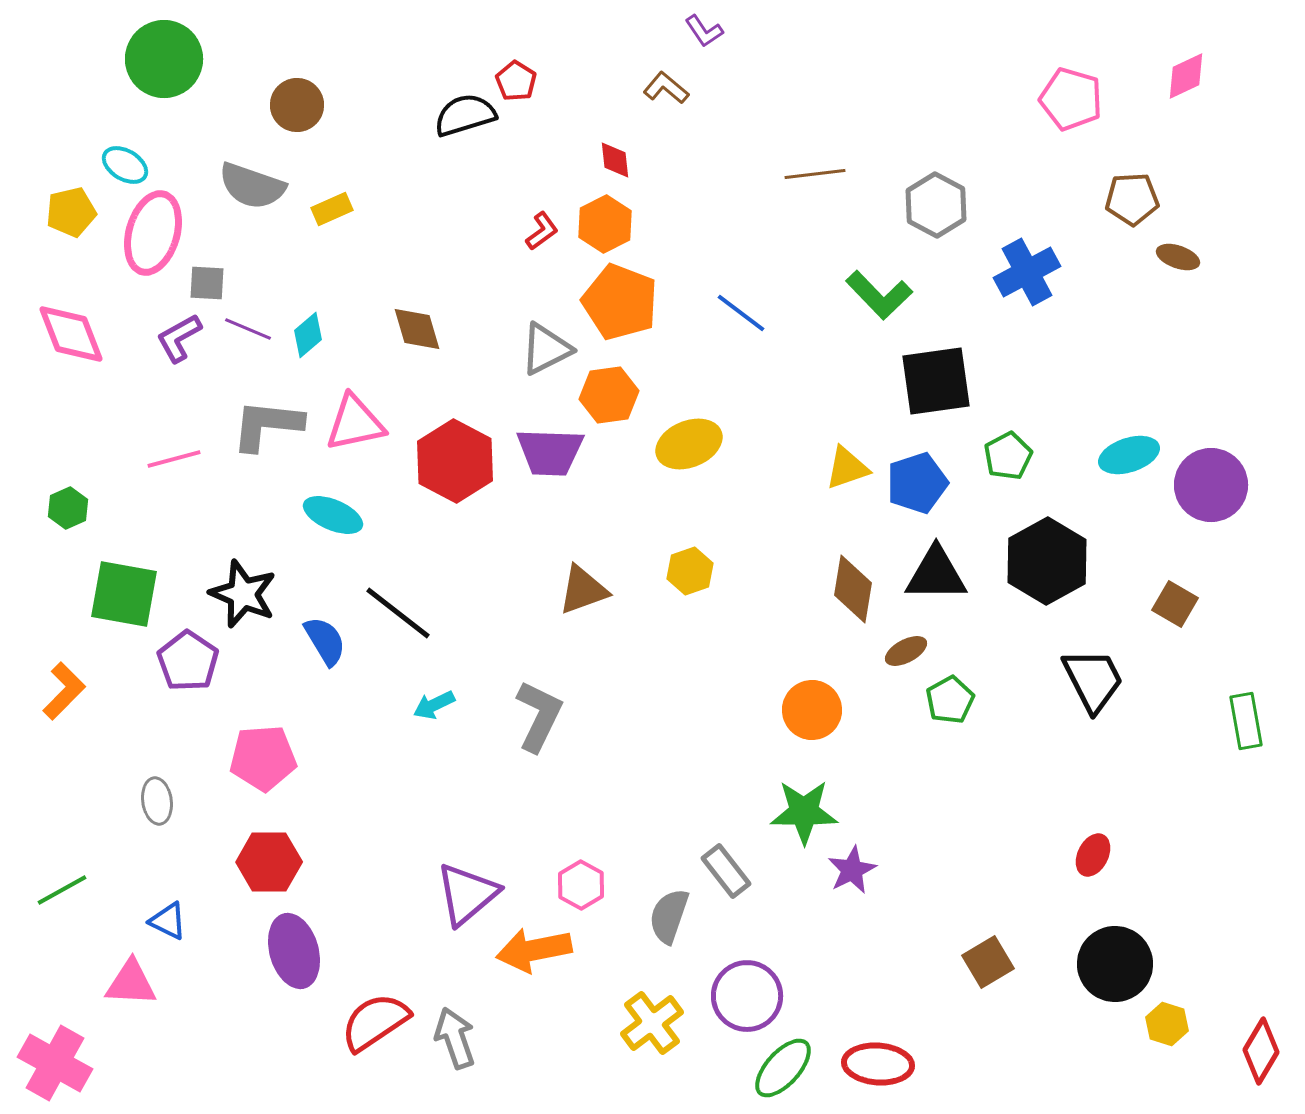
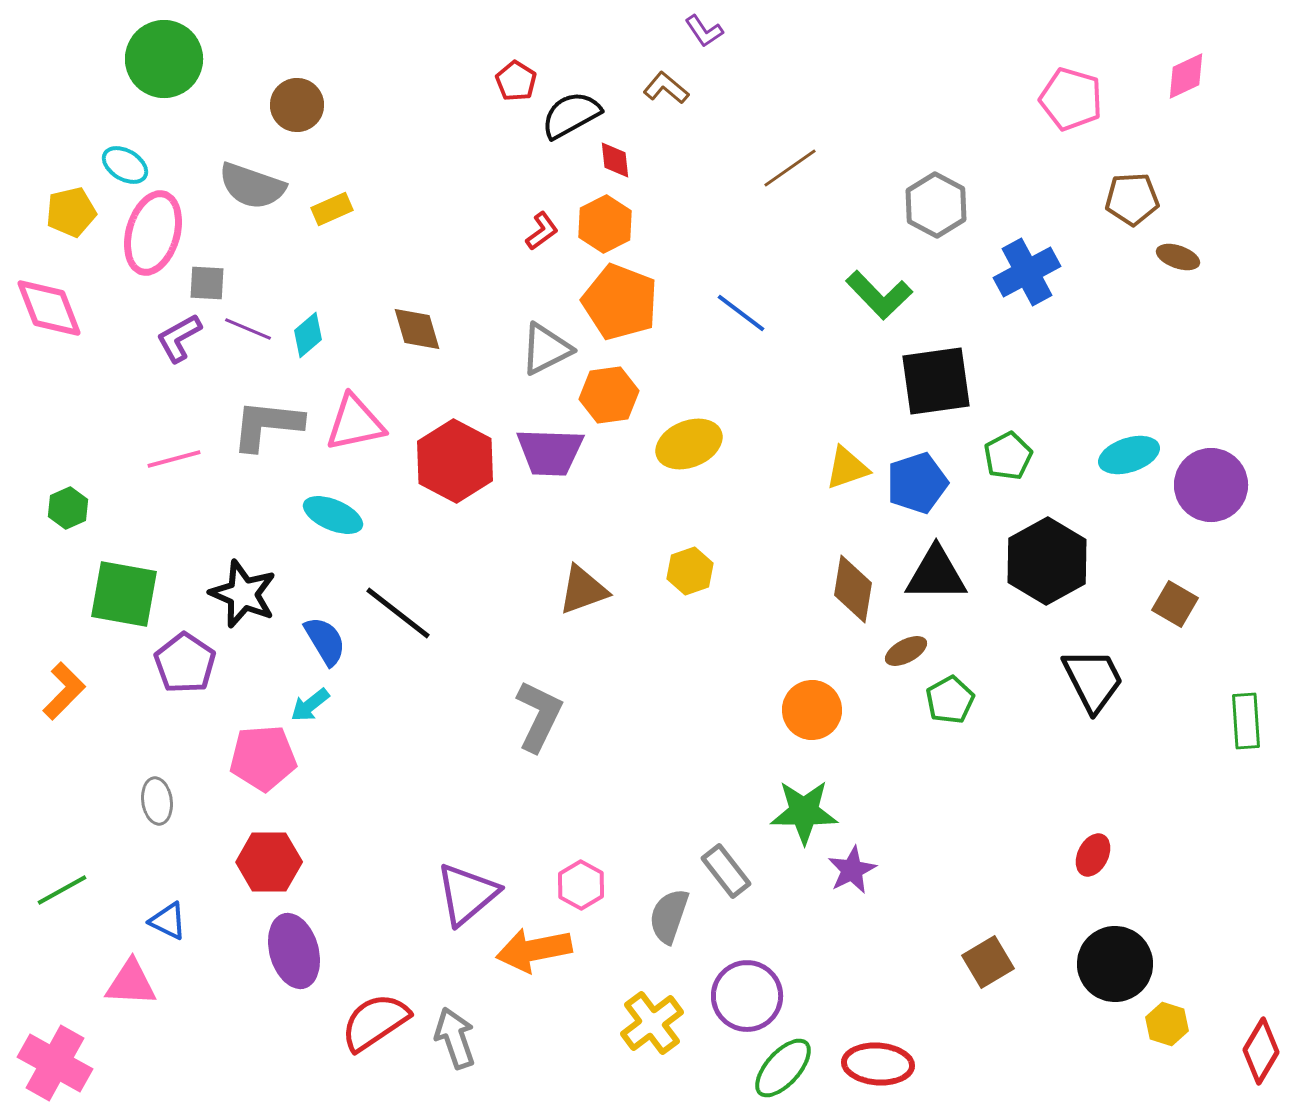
black semicircle at (465, 115): moved 106 px right; rotated 12 degrees counterclockwise
brown line at (815, 174): moved 25 px left, 6 px up; rotated 28 degrees counterclockwise
pink diamond at (71, 334): moved 22 px left, 26 px up
purple pentagon at (188, 661): moved 3 px left, 2 px down
cyan arrow at (434, 705): moved 124 px left; rotated 12 degrees counterclockwise
green rectangle at (1246, 721): rotated 6 degrees clockwise
